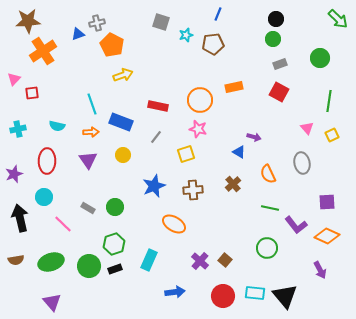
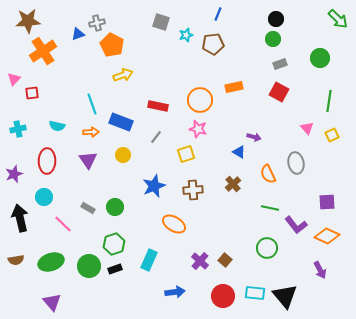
gray ellipse at (302, 163): moved 6 px left
